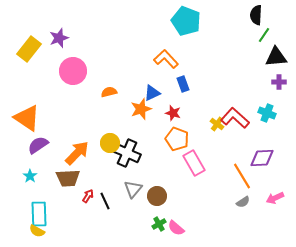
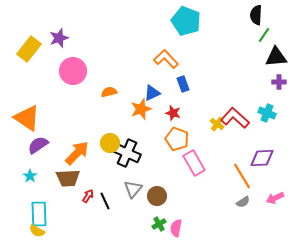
pink semicircle: rotated 60 degrees clockwise
